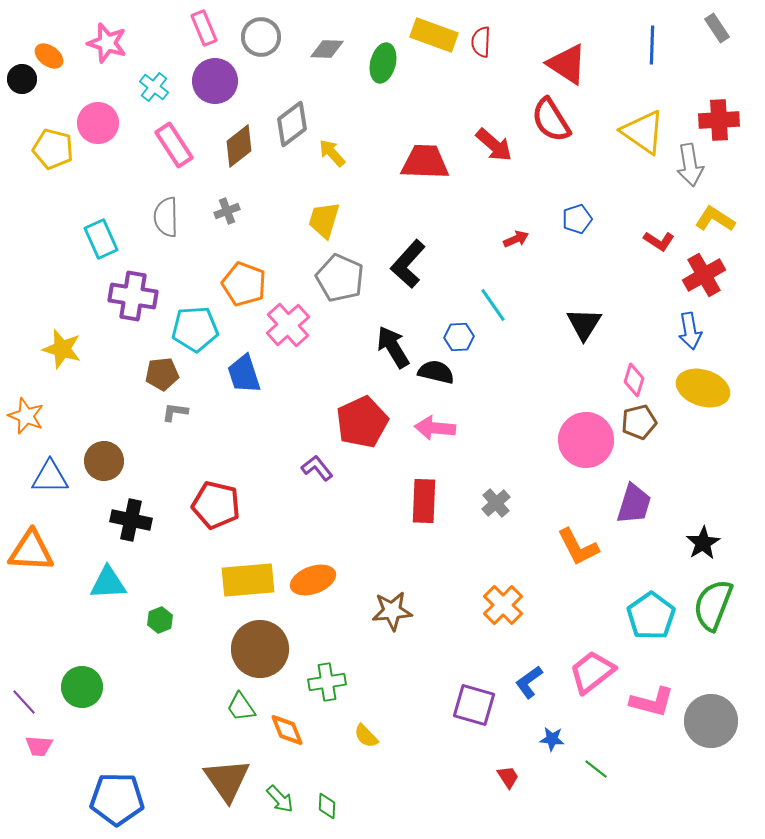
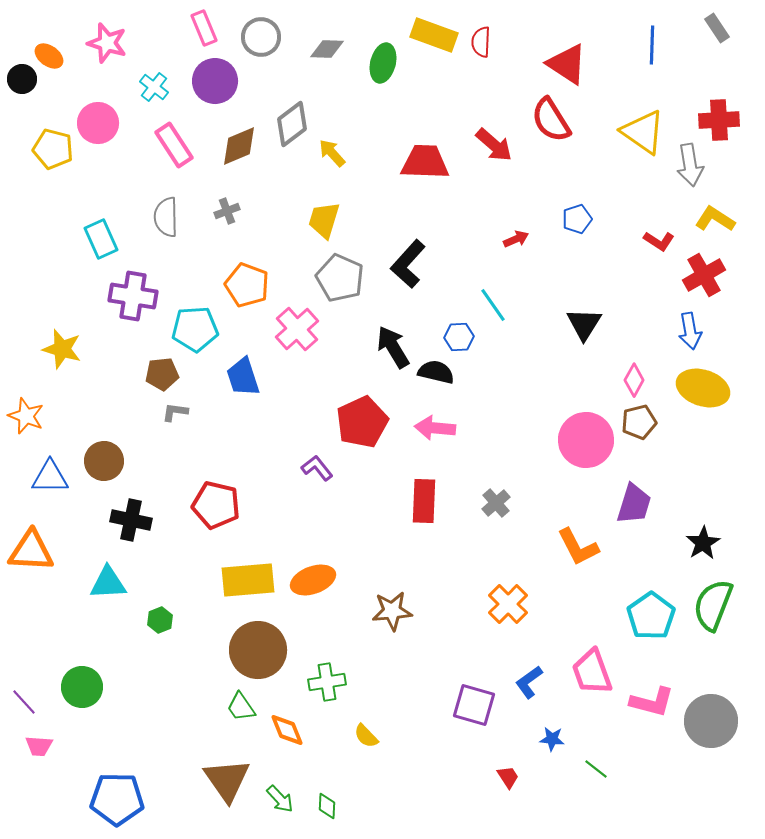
brown diamond at (239, 146): rotated 15 degrees clockwise
orange pentagon at (244, 284): moved 3 px right, 1 px down
pink cross at (288, 325): moved 9 px right, 4 px down
blue trapezoid at (244, 374): moved 1 px left, 3 px down
pink diamond at (634, 380): rotated 12 degrees clockwise
orange cross at (503, 605): moved 5 px right, 1 px up
brown circle at (260, 649): moved 2 px left, 1 px down
pink trapezoid at (592, 672): rotated 72 degrees counterclockwise
